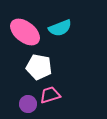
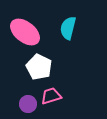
cyan semicircle: moved 8 px right; rotated 125 degrees clockwise
white pentagon: rotated 15 degrees clockwise
pink trapezoid: moved 1 px right, 1 px down
